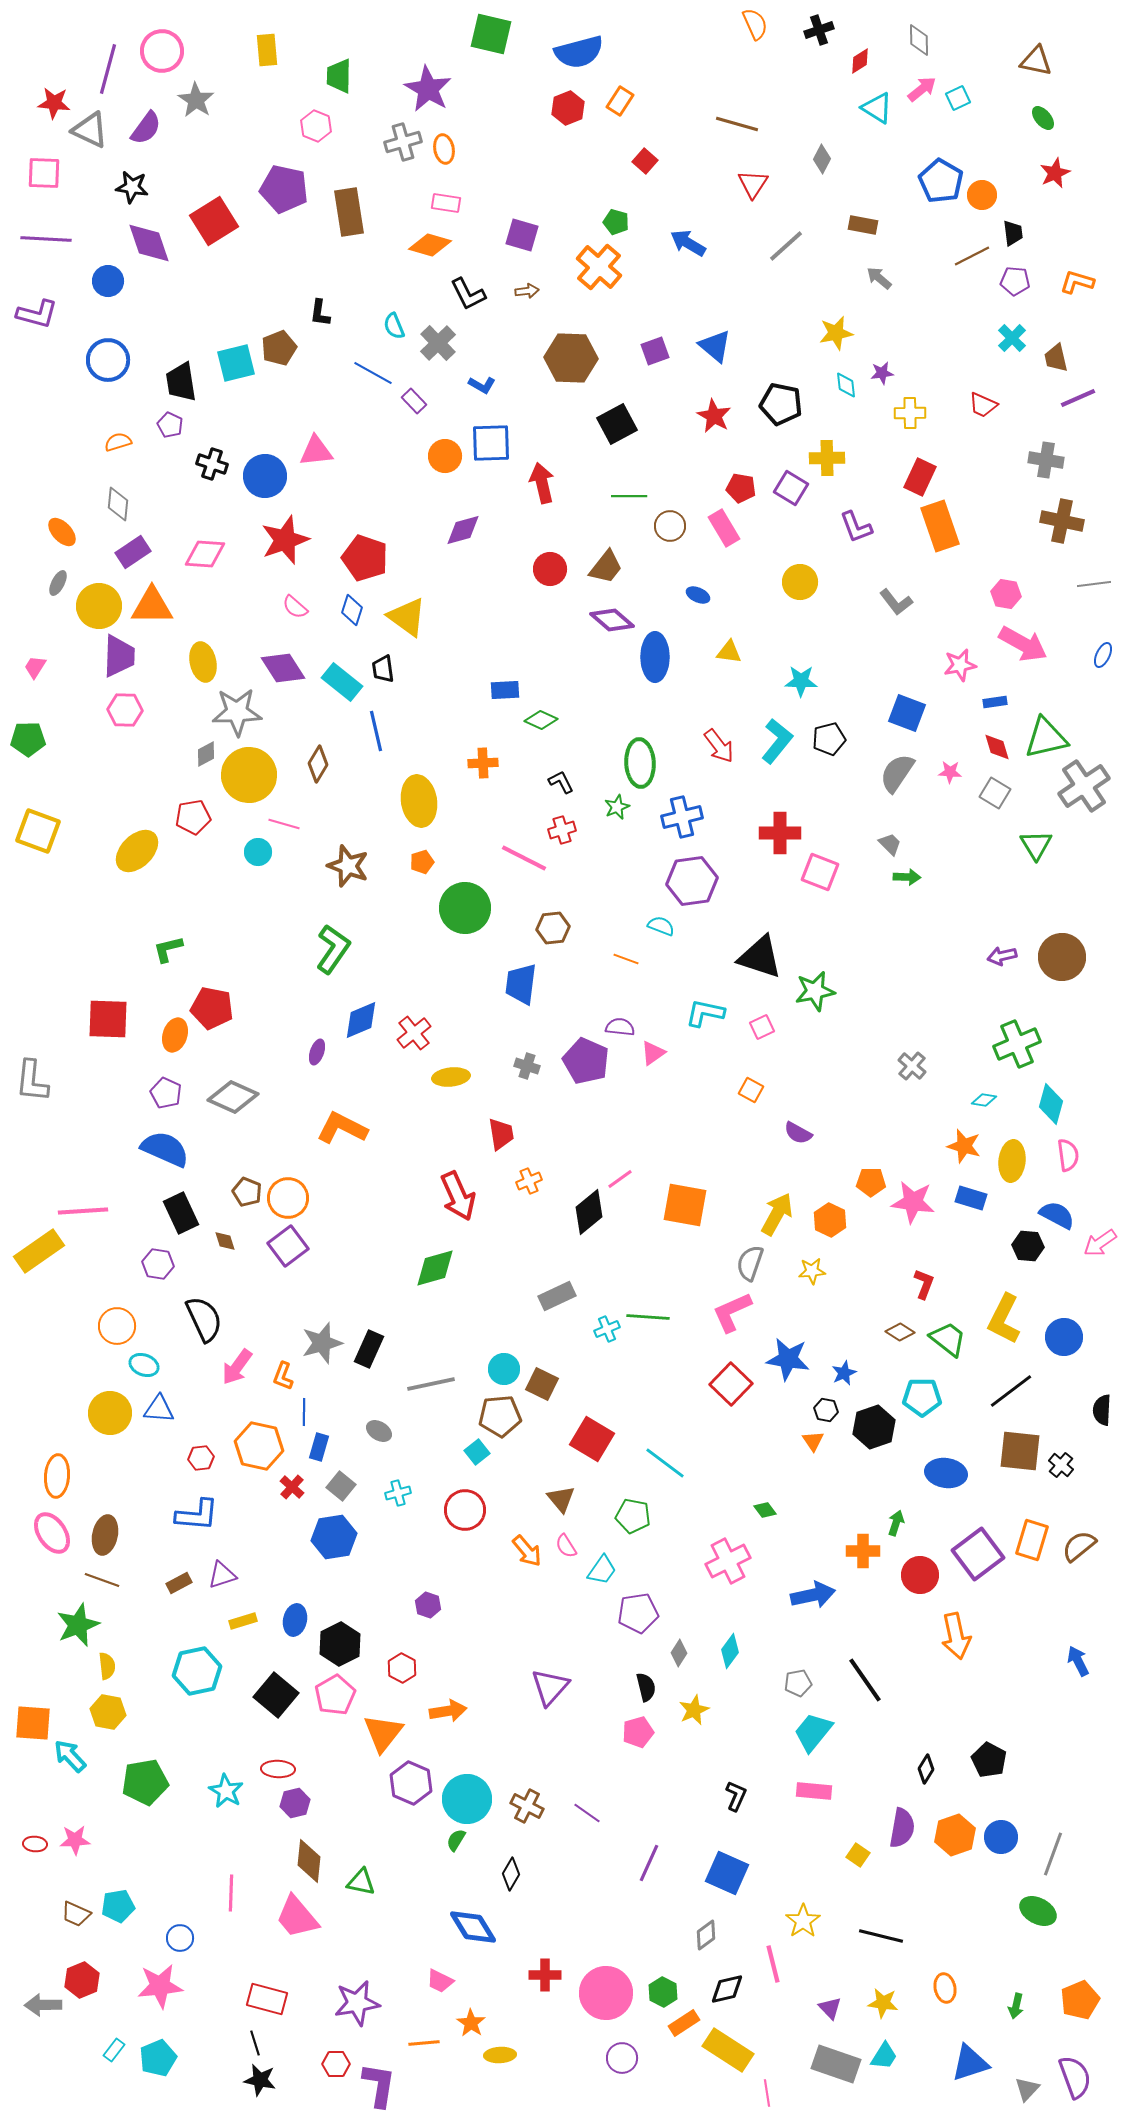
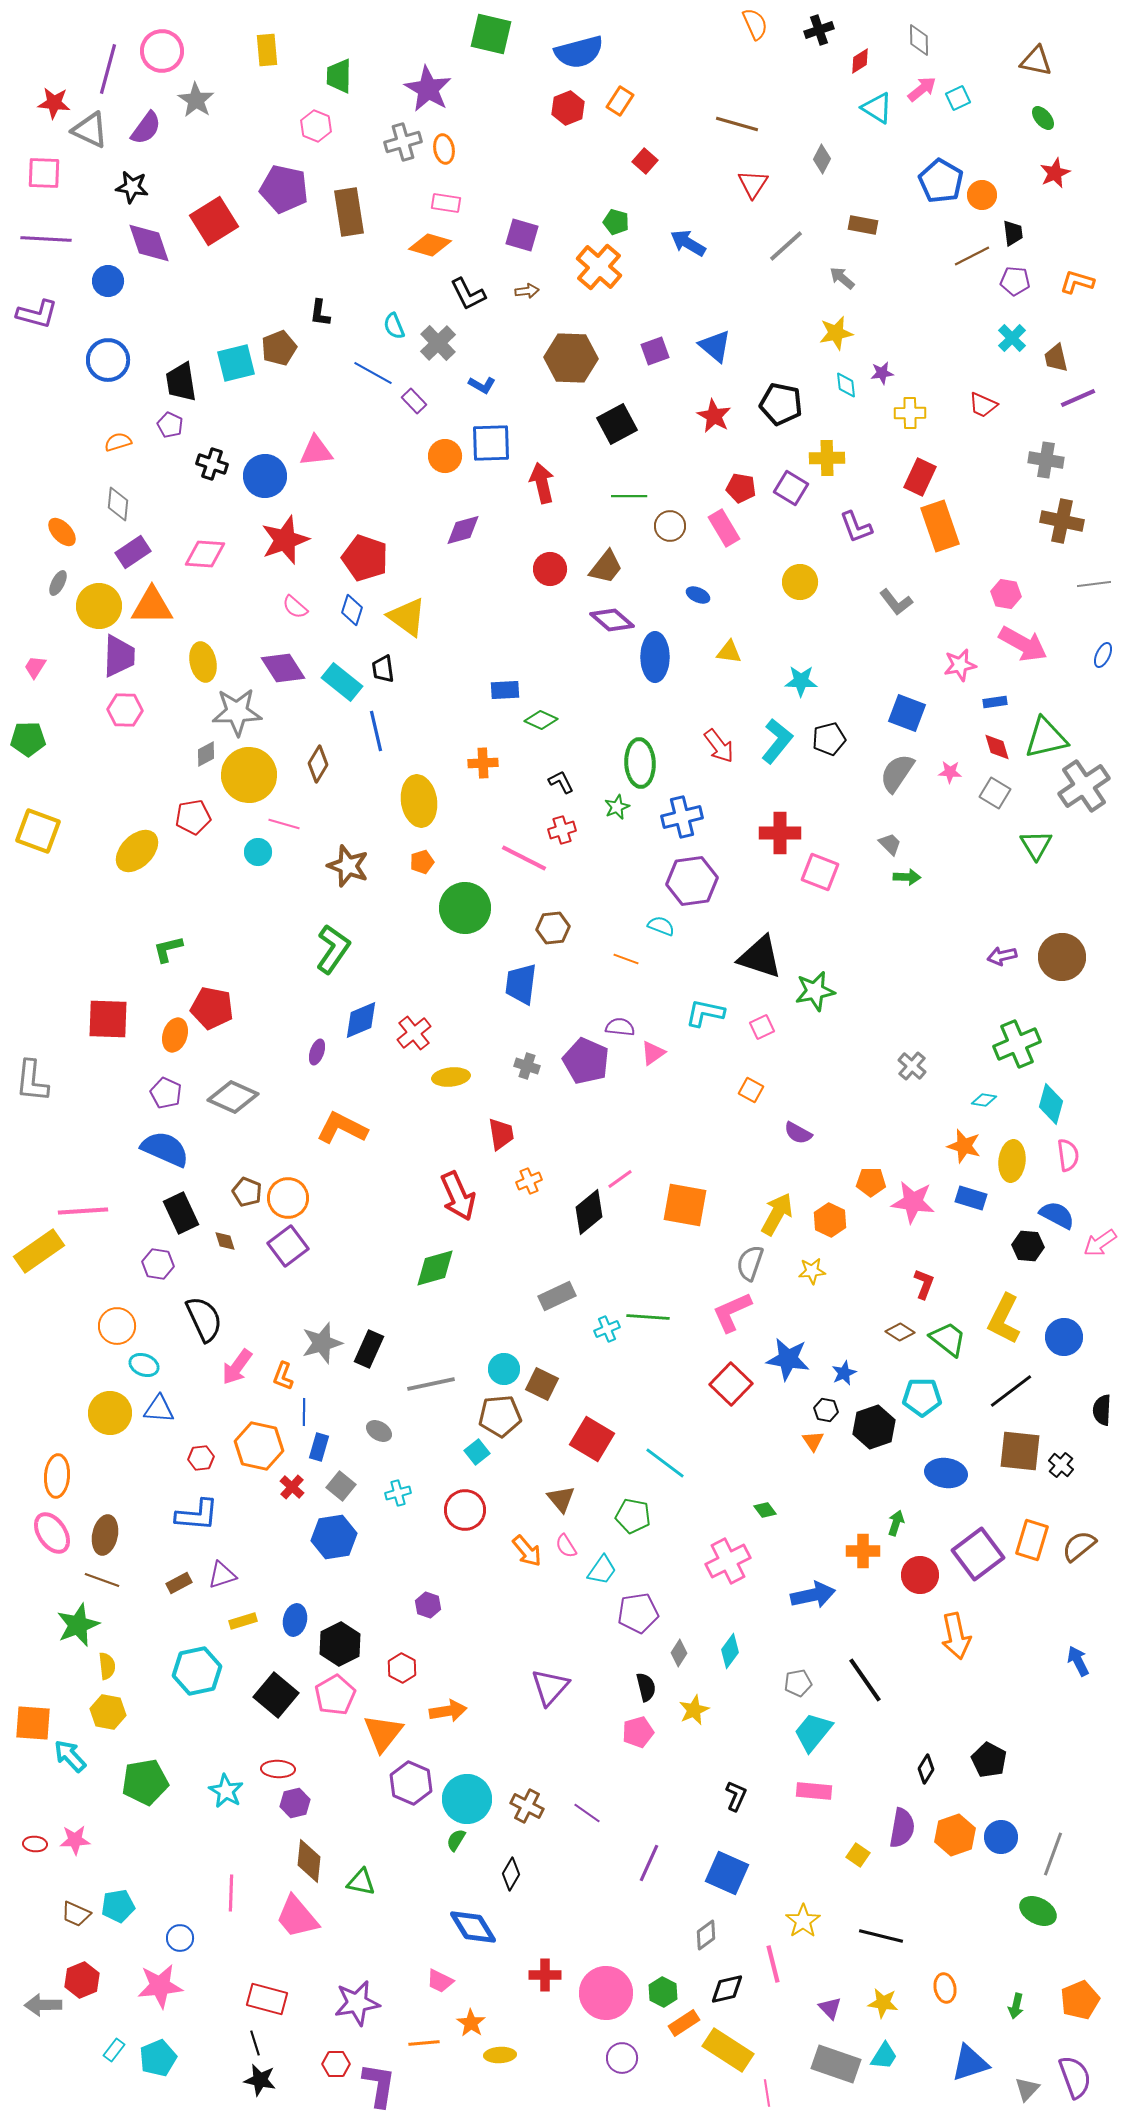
gray arrow at (879, 278): moved 37 px left
